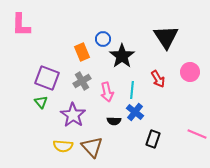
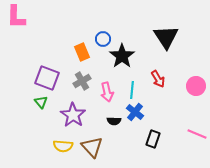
pink L-shape: moved 5 px left, 8 px up
pink circle: moved 6 px right, 14 px down
